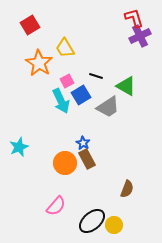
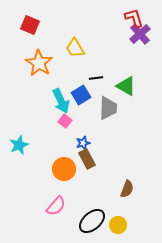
red square: rotated 36 degrees counterclockwise
purple cross: moved 2 px up; rotated 15 degrees counterclockwise
yellow trapezoid: moved 10 px right
black line: moved 2 px down; rotated 24 degrees counterclockwise
pink square: moved 2 px left, 40 px down; rotated 24 degrees counterclockwise
gray trapezoid: moved 1 px down; rotated 55 degrees counterclockwise
blue star: rotated 24 degrees clockwise
cyan star: moved 2 px up
orange circle: moved 1 px left, 6 px down
yellow circle: moved 4 px right
